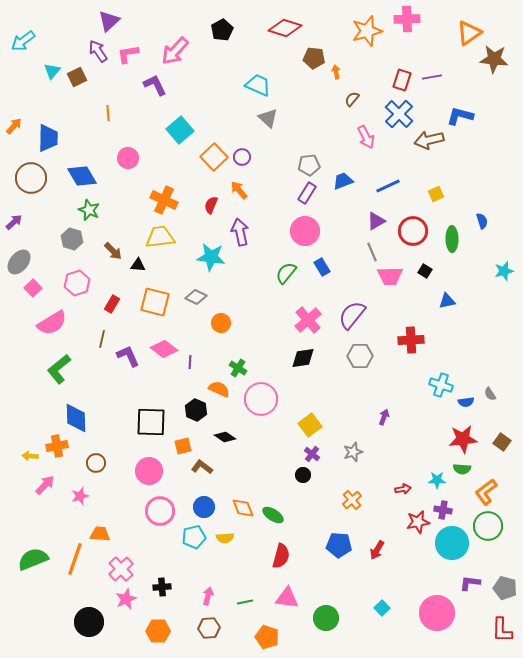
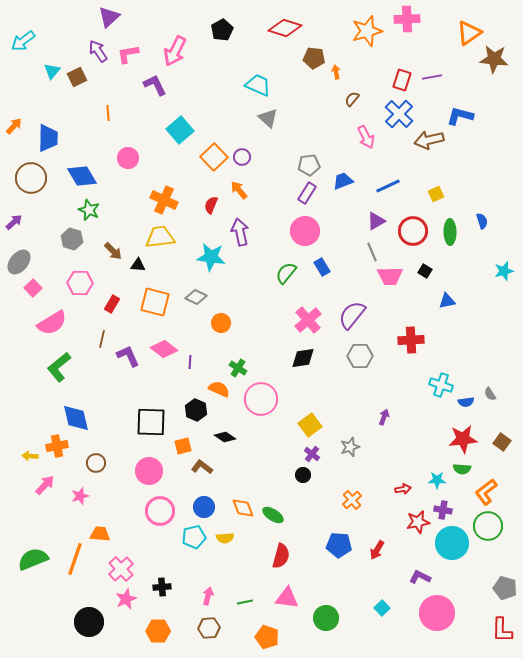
purple triangle at (109, 21): moved 4 px up
pink arrow at (175, 51): rotated 16 degrees counterclockwise
green ellipse at (452, 239): moved 2 px left, 7 px up
pink hexagon at (77, 283): moved 3 px right; rotated 20 degrees clockwise
green L-shape at (59, 369): moved 2 px up
blue diamond at (76, 418): rotated 12 degrees counterclockwise
gray star at (353, 452): moved 3 px left, 5 px up
purple L-shape at (470, 583): moved 50 px left, 6 px up; rotated 20 degrees clockwise
